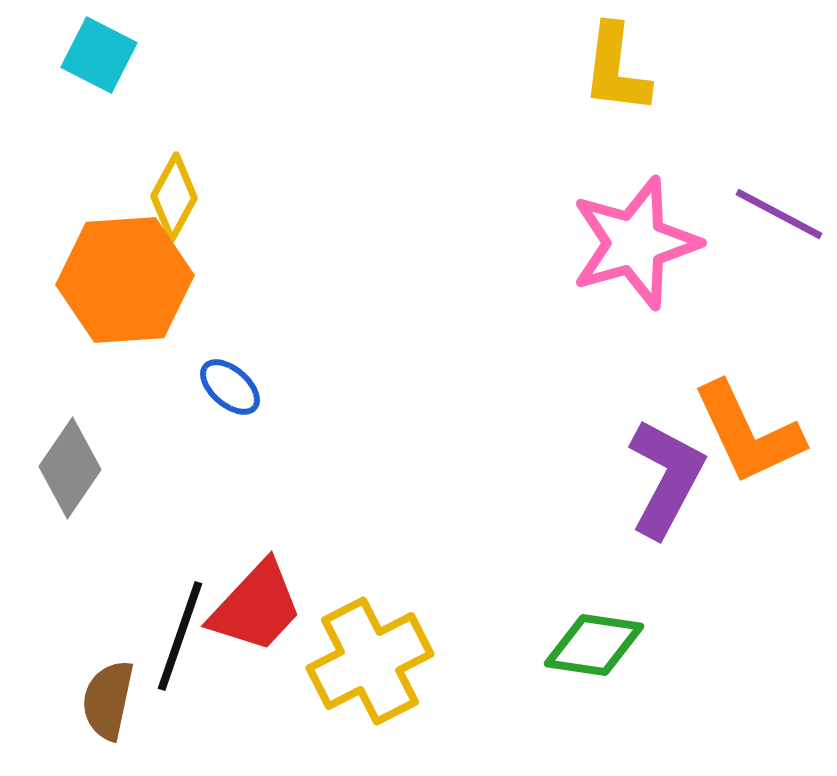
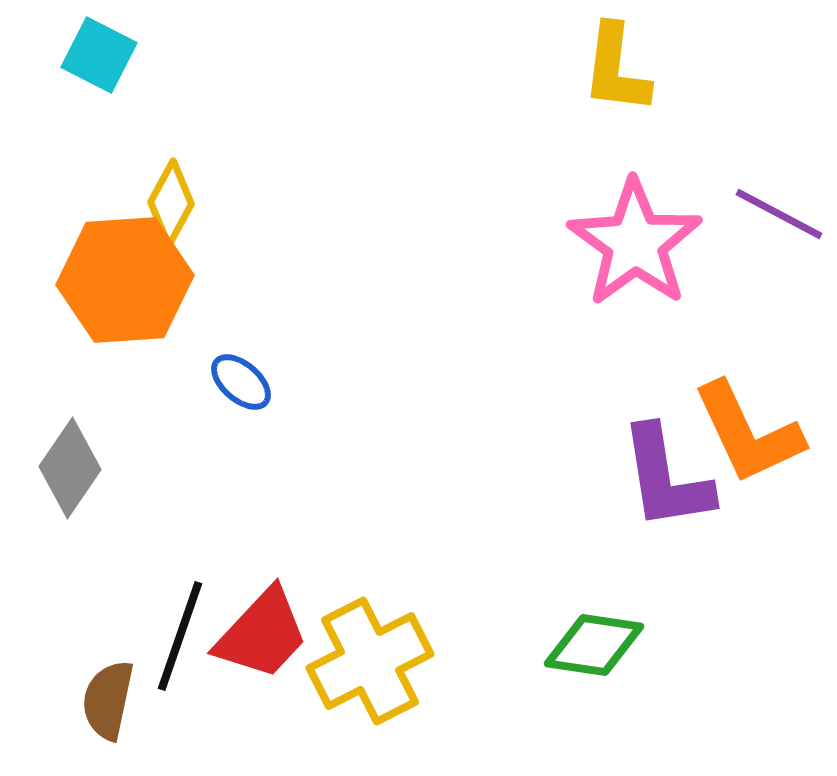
yellow diamond: moved 3 px left, 6 px down
pink star: rotated 20 degrees counterclockwise
blue ellipse: moved 11 px right, 5 px up
purple L-shape: rotated 143 degrees clockwise
red trapezoid: moved 6 px right, 27 px down
